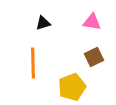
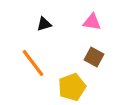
black triangle: moved 1 px right, 1 px down
brown square: rotated 36 degrees counterclockwise
orange line: rotated 36 degrees counterclockwise
